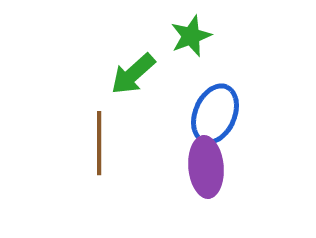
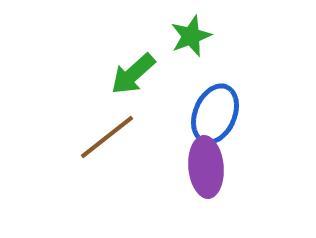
brown line: moved 8 px right, 6 px up; rotated 52 degrees clockwise
